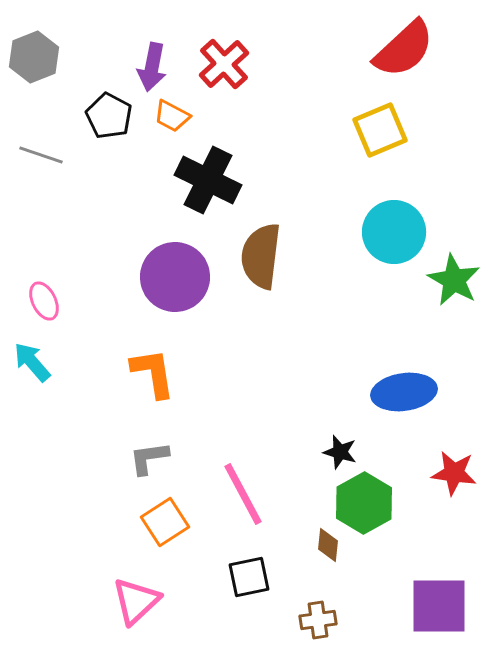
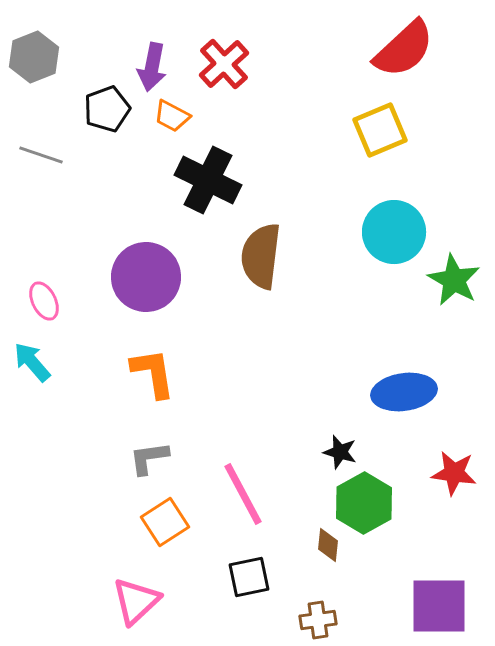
black pentagon: moved 2 px left, 7 px up; rotated 24 degrees clockwise
purple circle: moved 29 px left
